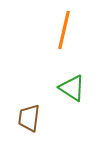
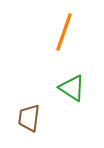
orange line: moved 2 px down; rotated 6 degrees clockwise
